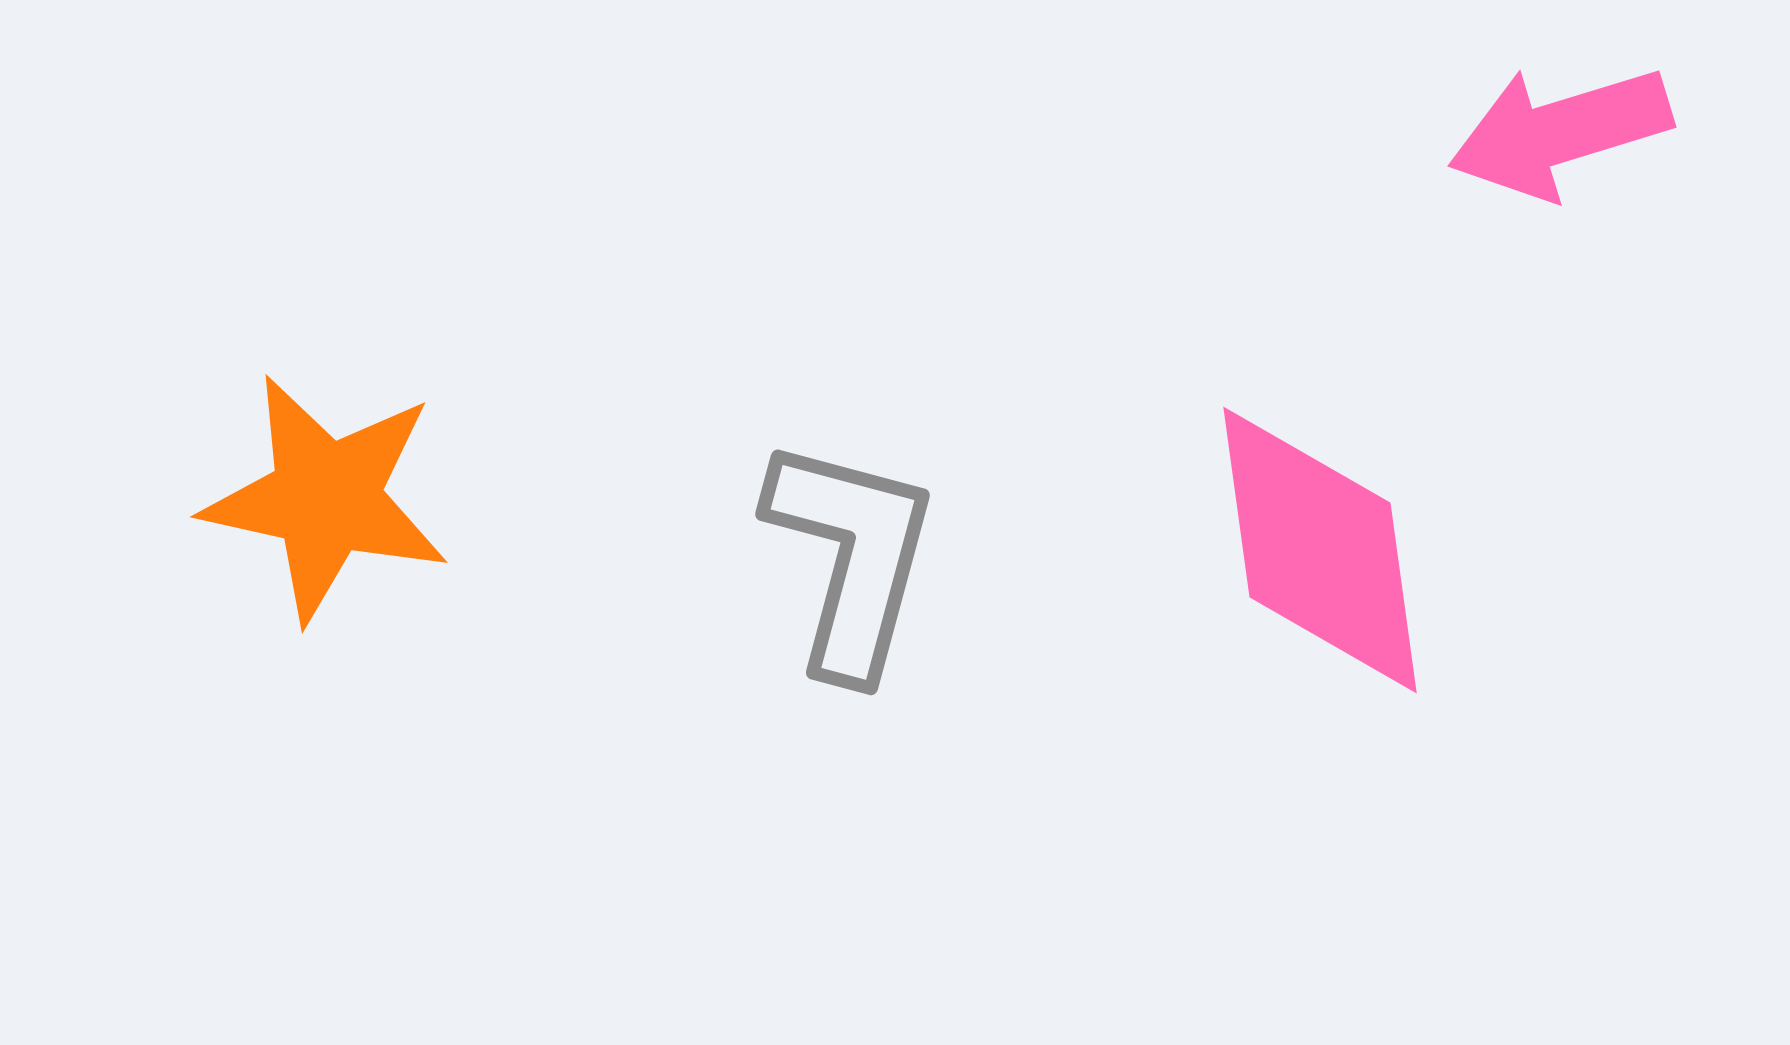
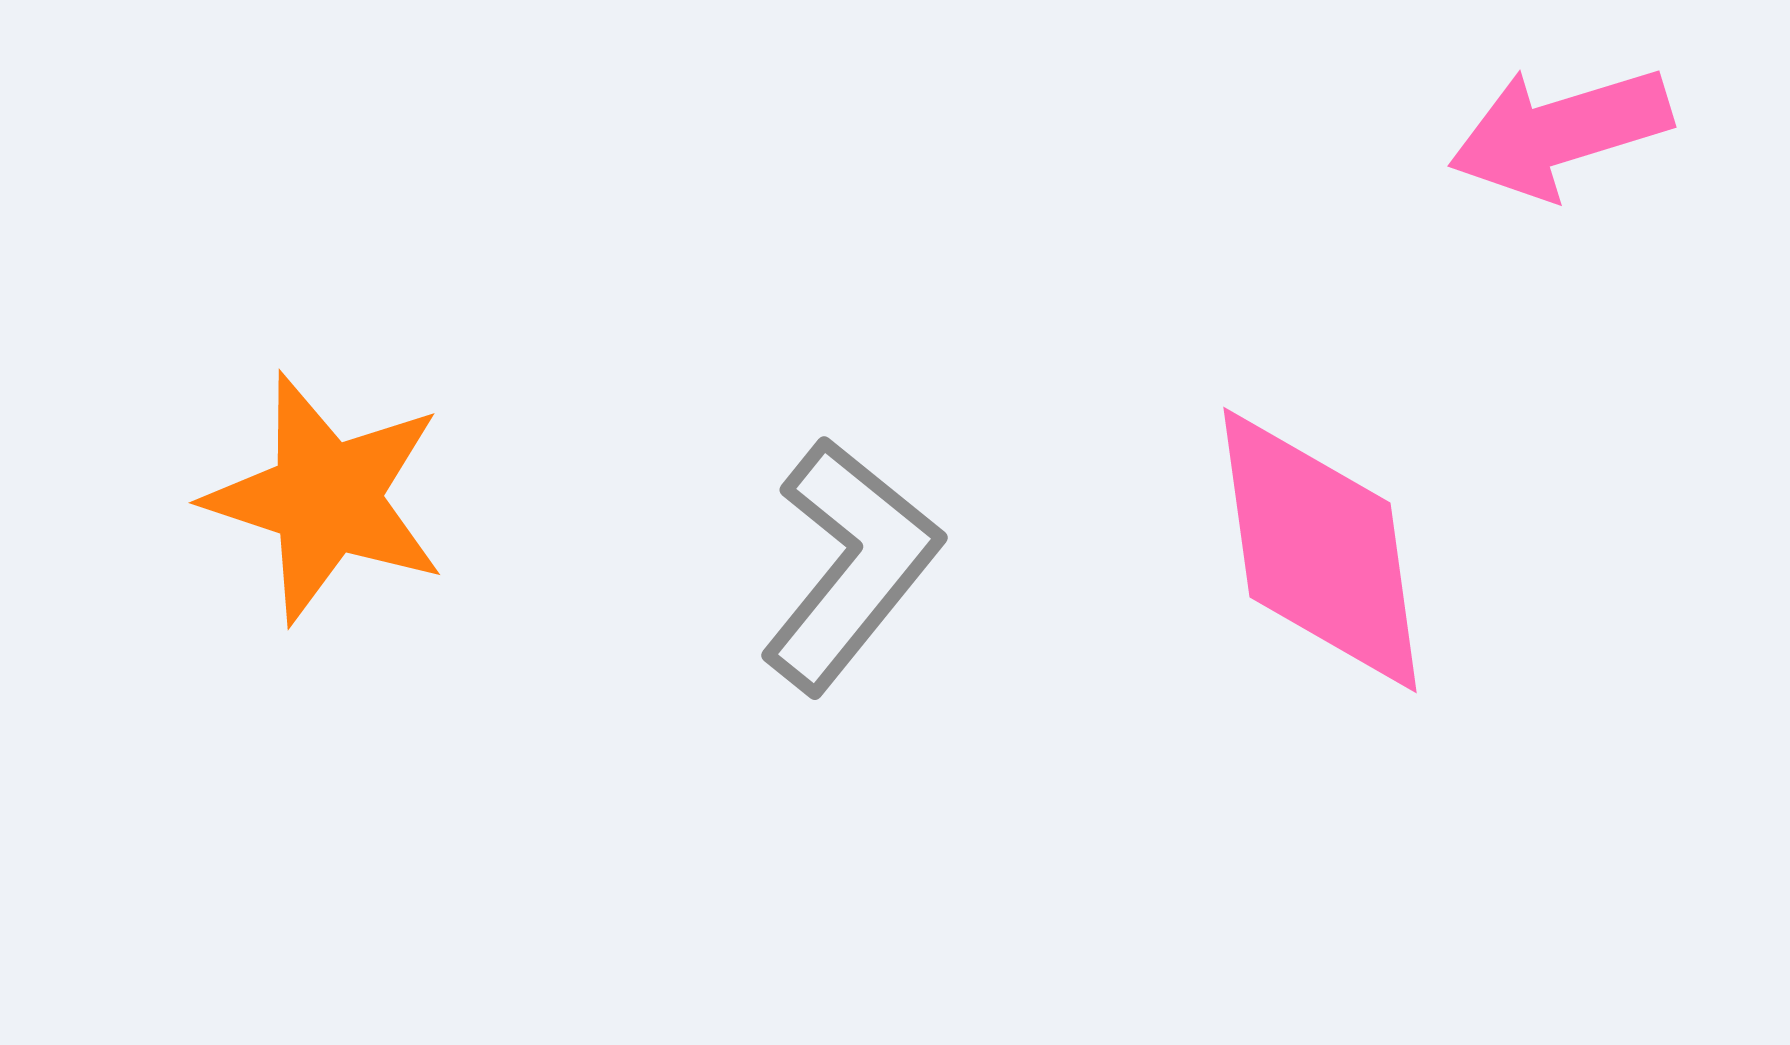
orange star: rotated 6 degrees clockwise
gray L-shape: moved 1 px left, 8 px down; rotated 24 degrees clockwise
